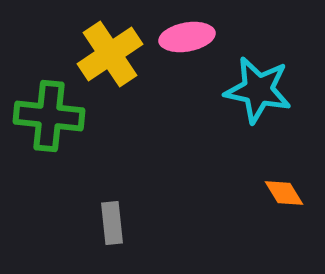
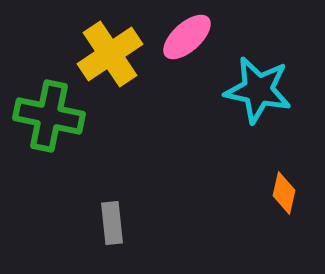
pink ellipse: rotated 32 degrees counterclockwise
green cross: rotated 6 degrees clockwise
orange diamond: rotated 45 degrees clockwise
